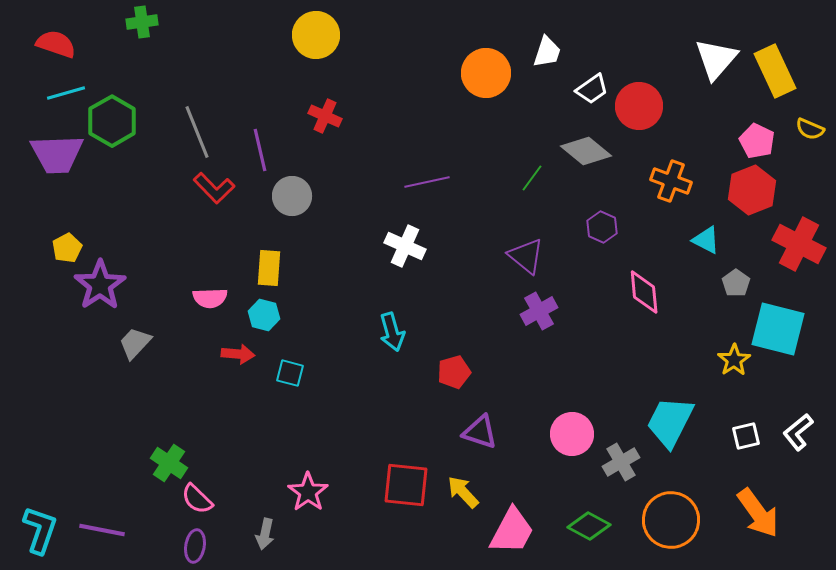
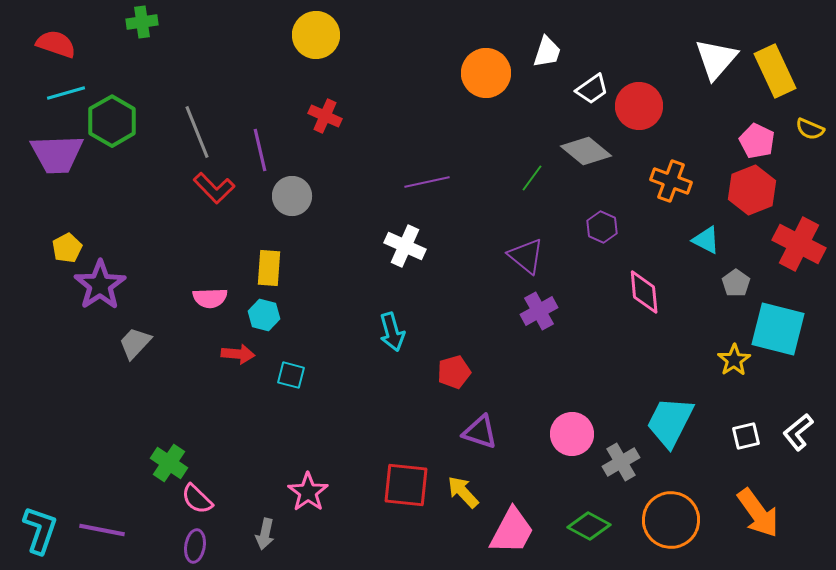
cyan square at (290, 373): moved 1 px right, 2 px down
